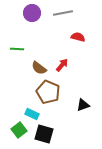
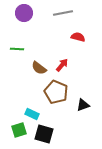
purple circle: moved 8 px left
brown pentagon: moved 8 px right
green square: rotated 21 degrees clockwise
